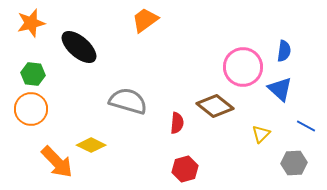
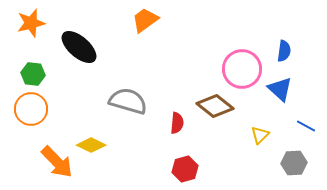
pink circle: moved 1 px left, 2 px down
yellow triangle: moved 1 px left, 1 px down
